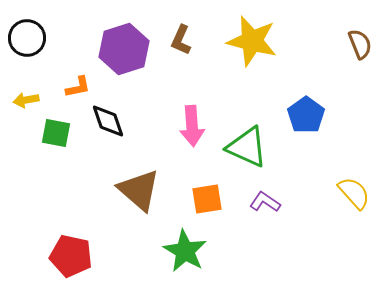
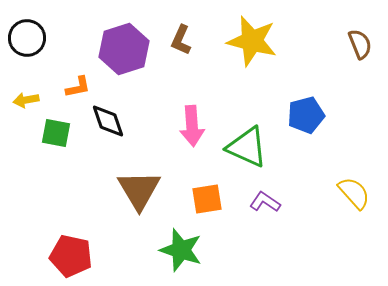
blue pentagon: rotated 21 degrees clockwise
brown triangle: rotated 18 degrees clockwise
green star: moved 4 px left, 1 px up; rotated 12 degrees counterclockwise
